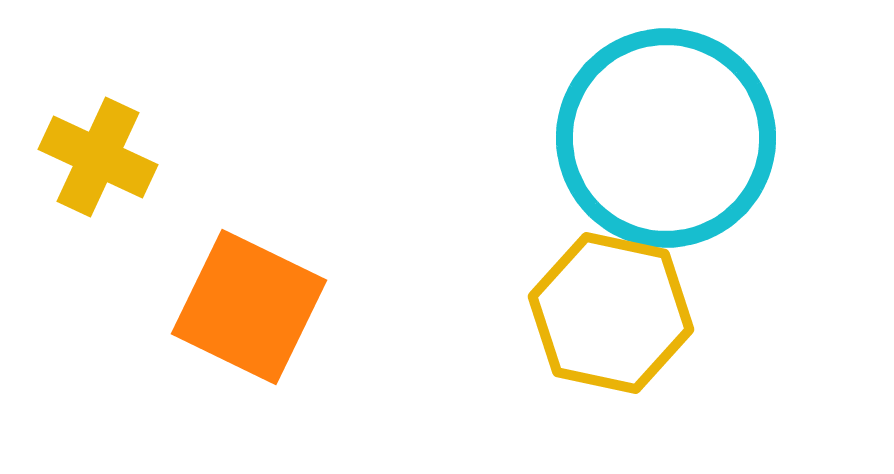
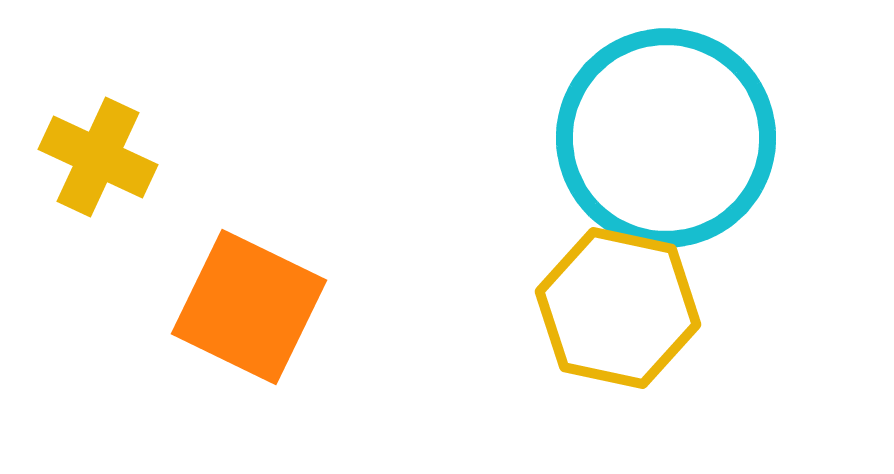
yellow hexagon: moved 7 px right, 5 px up
